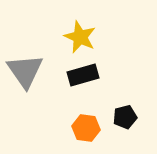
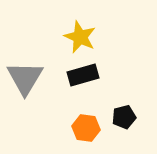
gray triangle: moved 7 px down; rotated 6 degrees clockwise
black pentagon: moved 1 px left
